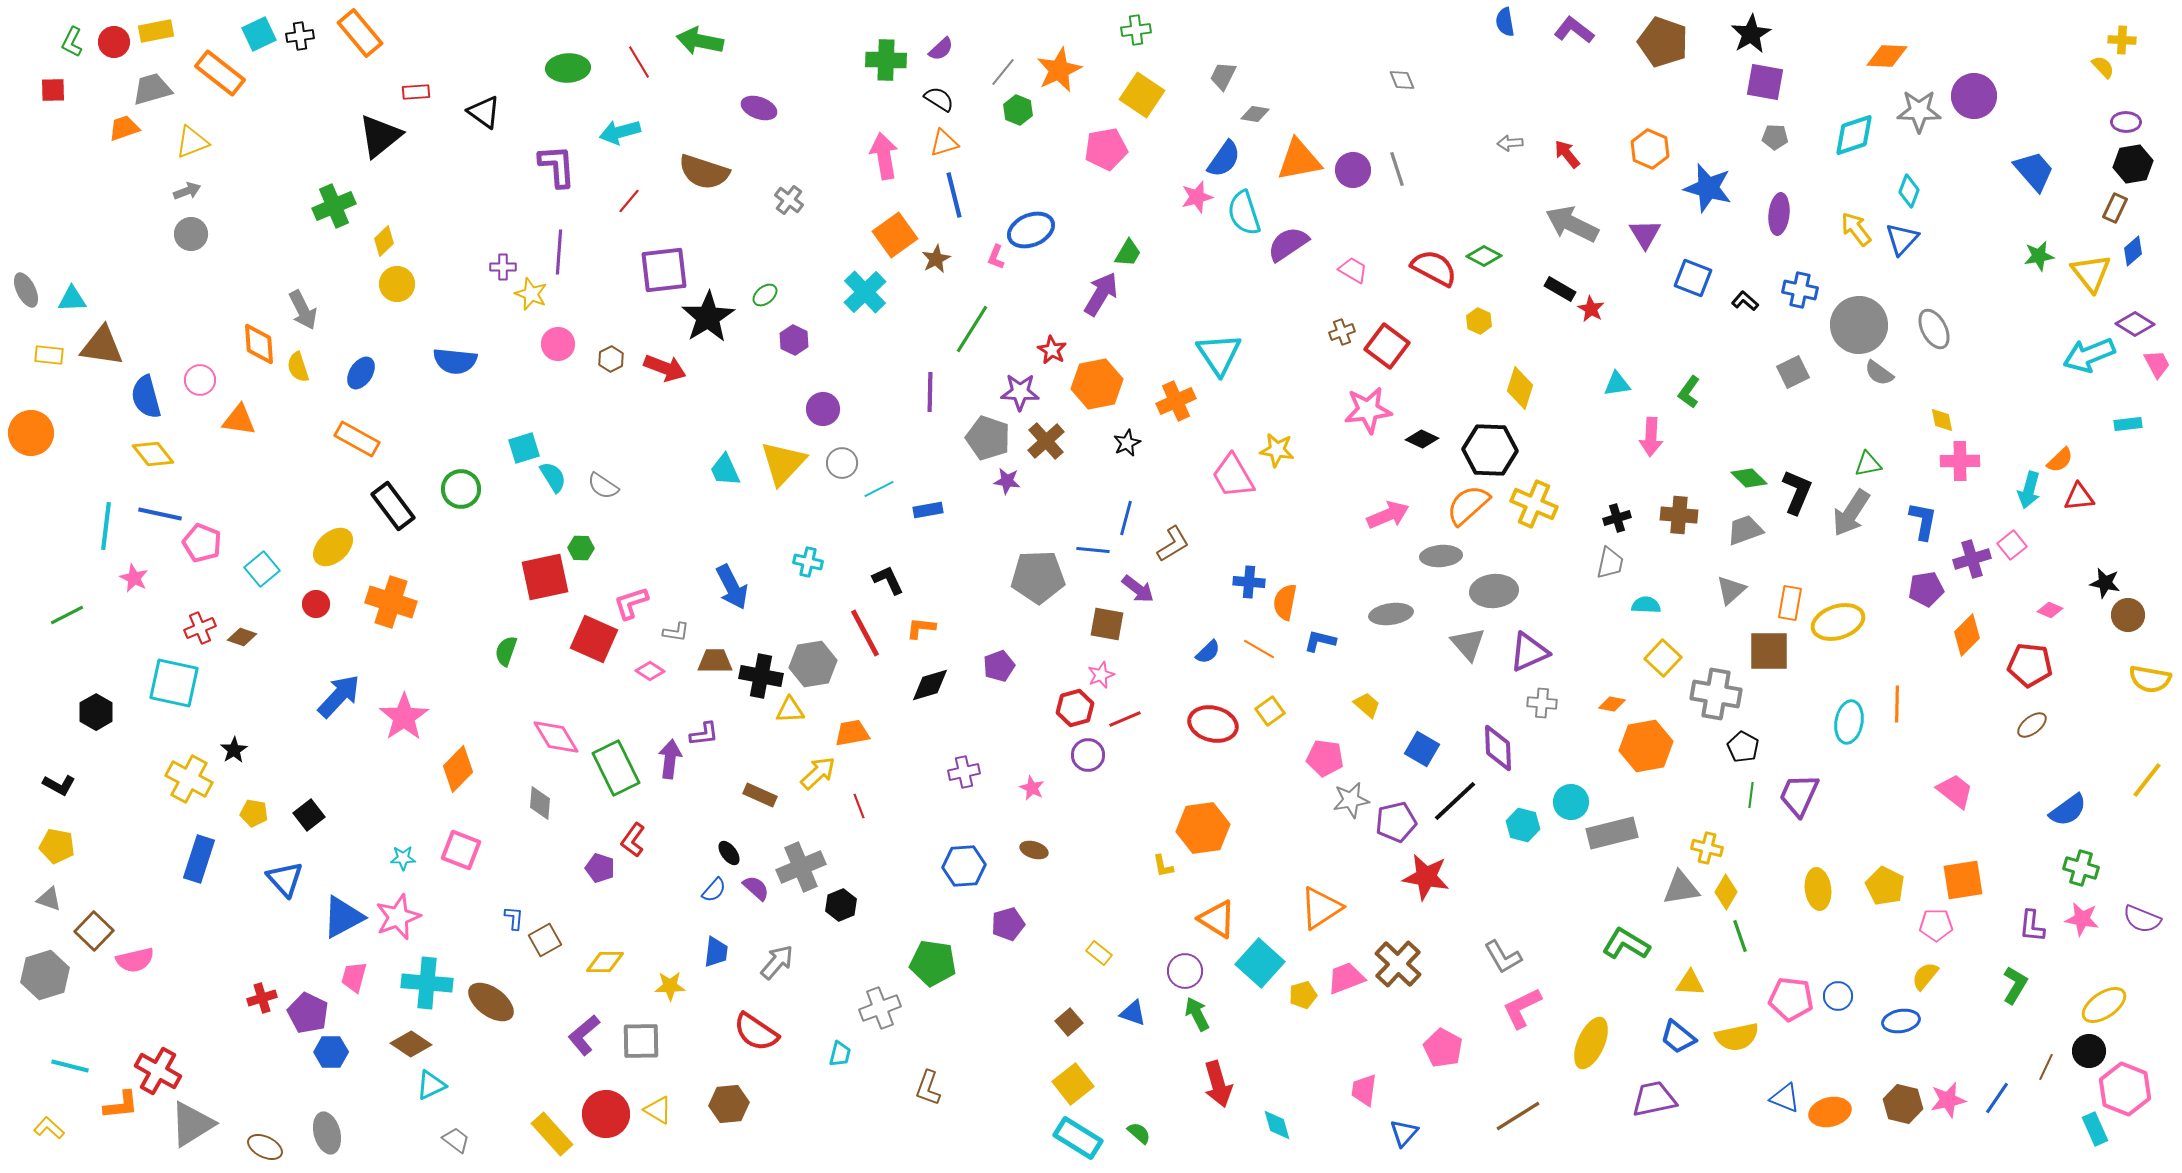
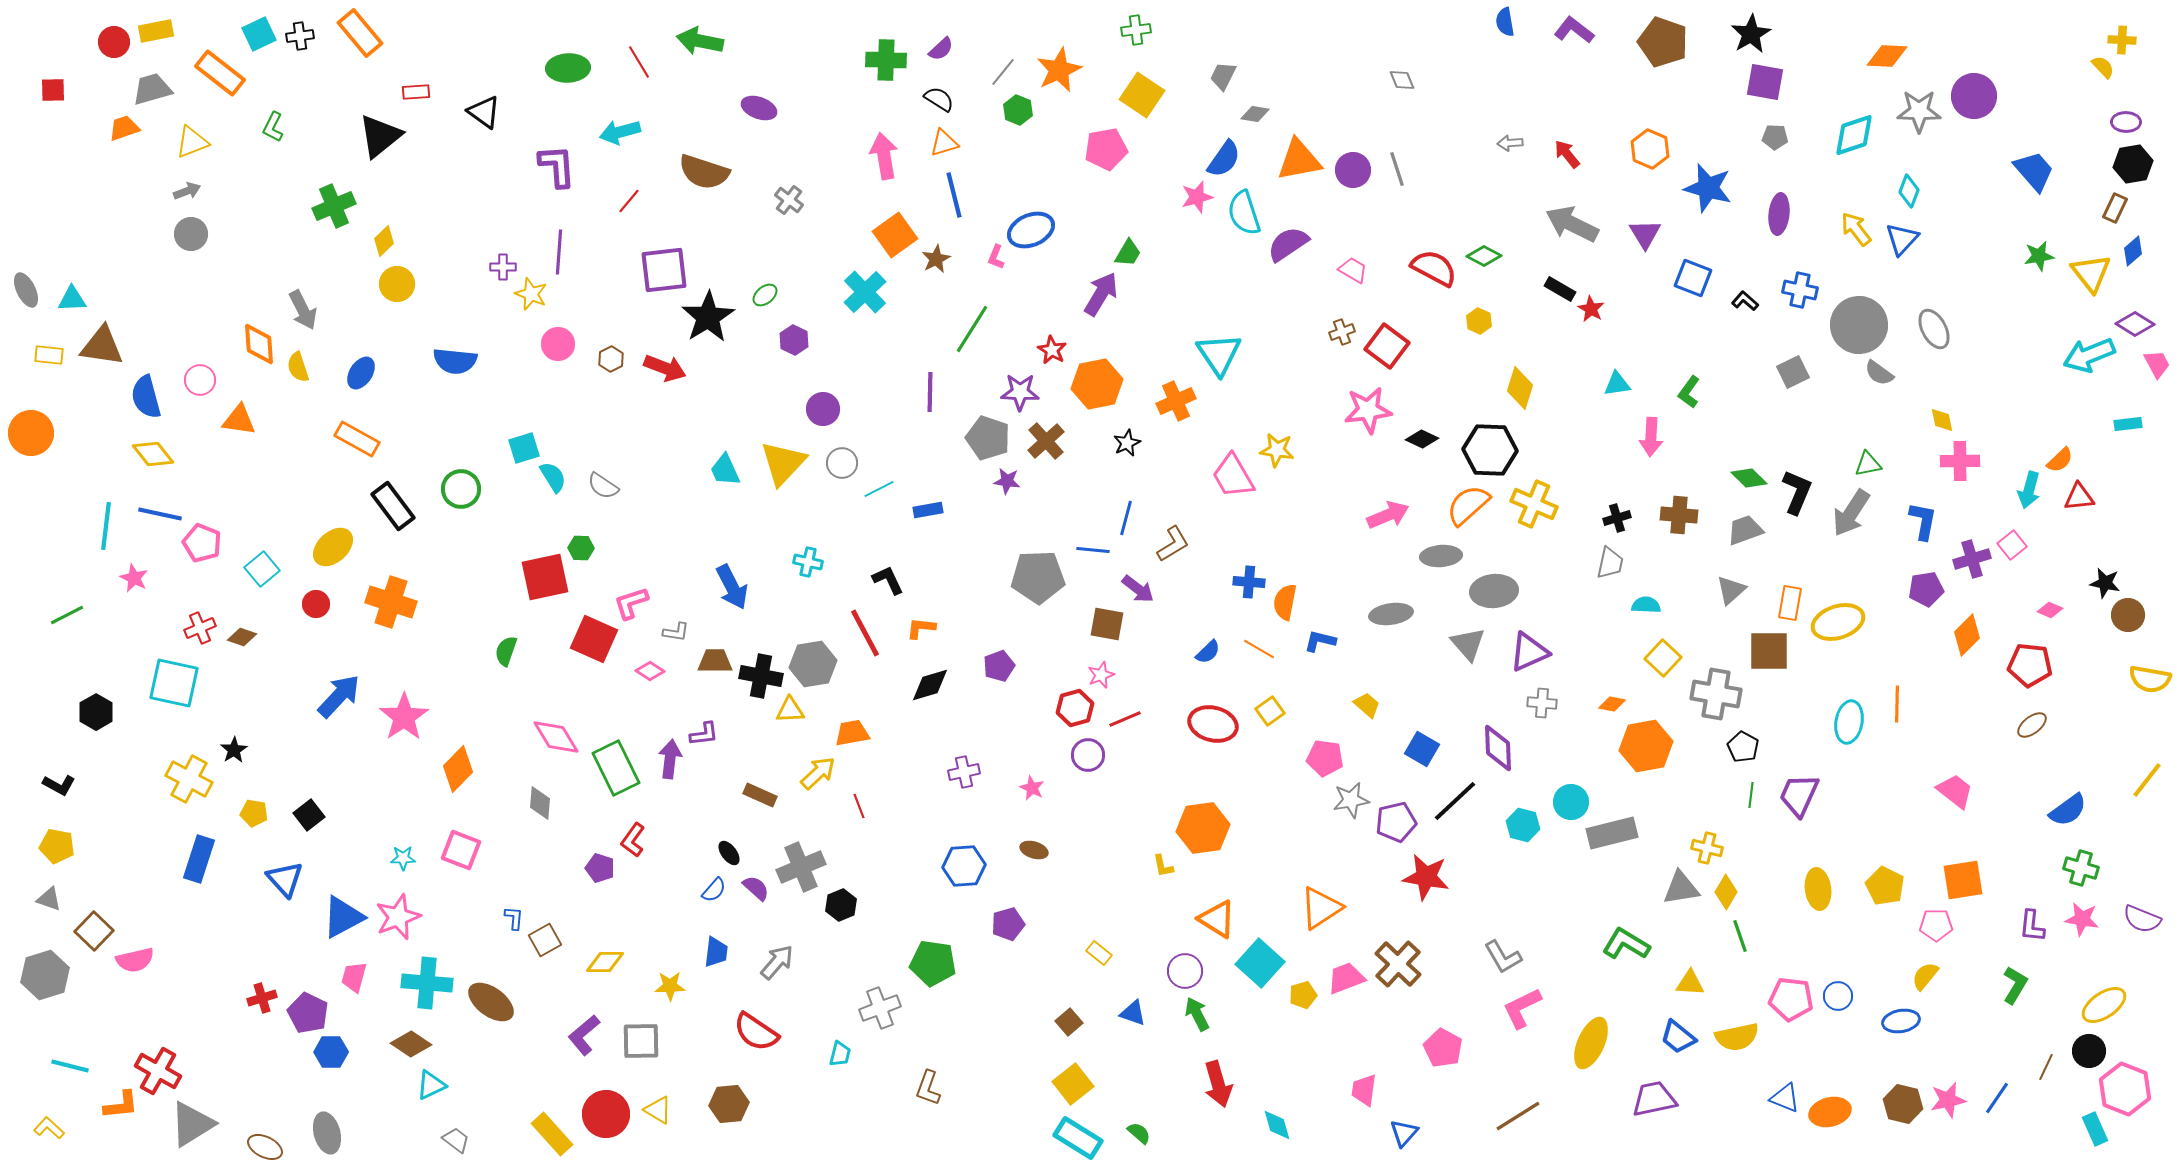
green L-shape at (72, 42): moved 201 px right, 85 px down
